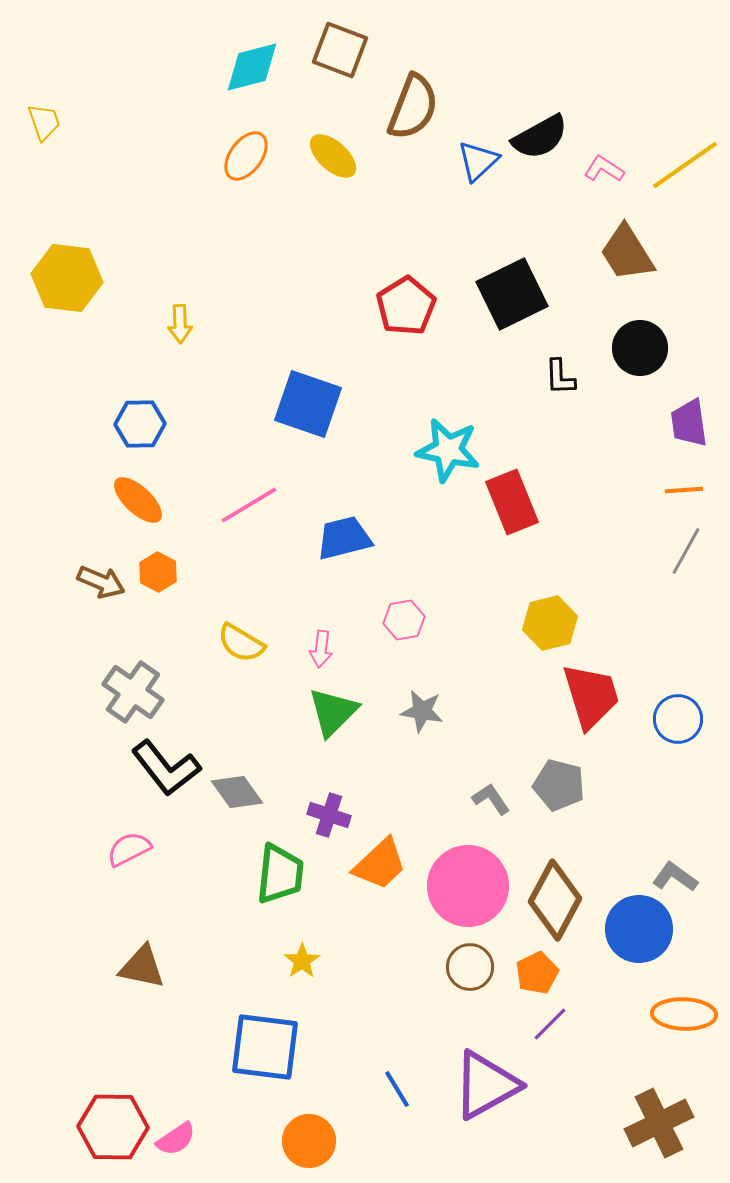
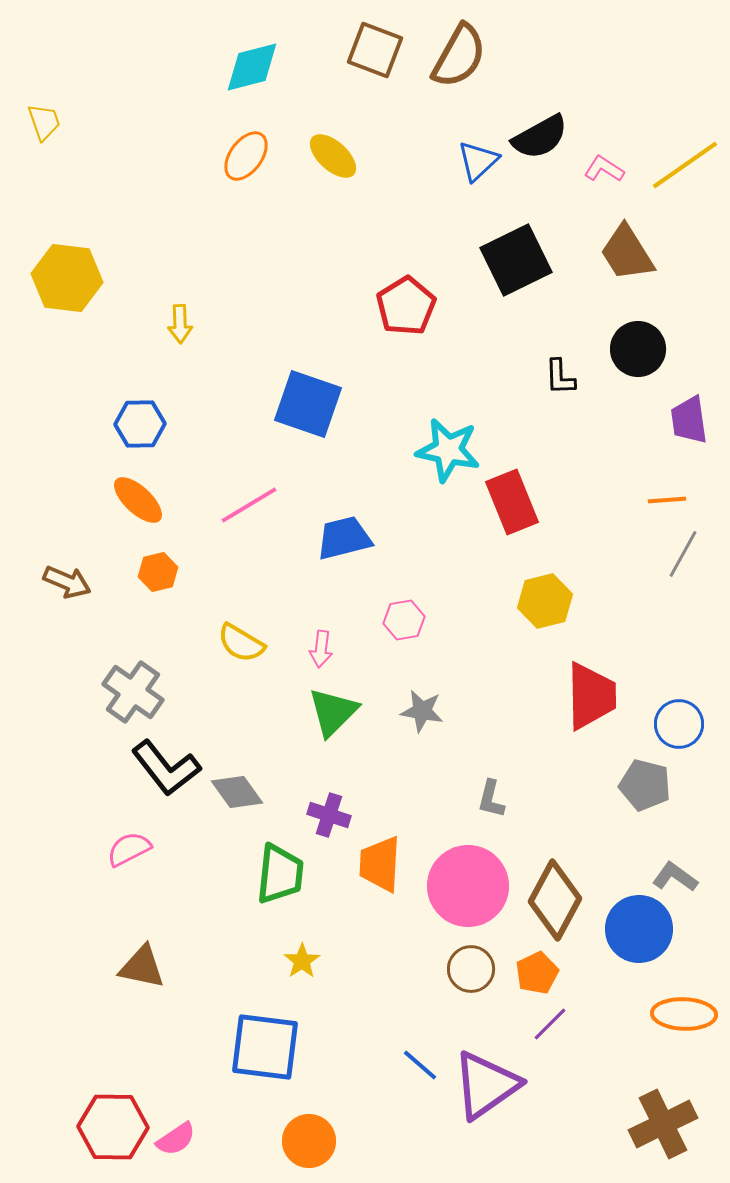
brown square at (340, 50): moved 35 px right
brown semicircle at (413, 107): moved 46 px right, 51 px up; rotated 8 degrees clockwise
black square at (512, 294): moved 4 px right, 34 px up
black circle at (640, 348): moved 2 px left, 1 px down
purple trapezoid at (689, 423): moved 3 px up
orange line at (684, 490): moved 17 px left, 10 px down
gray line at (686, 551): moved 3 px left, 3 px down
orange hexagon at (158, 572): rotated 18 degrees clockwise
brown arrow at (101, 582): moved 34 px left
yellow hexagon at (550, 623): moved 5 px left, 22 px up
red trapezoid at (591, 696): rotated 16 degrees clockwise
blue circle at (678, 719): moved 1 px right, 5 px down
gray pentagon at (559, 785): moved 86 px right
gray L-shape at (491, 799): rotated 132 degrees counterclockwise
orange trapezoid at (380, 864): rotated 136 degrees clockwise
brown circle at (470, 967): moved 1 px right, 2 px down
purple triangle at (486, 1085): rotated 6 degrees counterclockwise
blue line at (397, 1089): moved 23 px right, 24 px up; rotated 18 degrees counterclockwise
brown cross at (659, 1123): moved 4 px right, 1 px down
